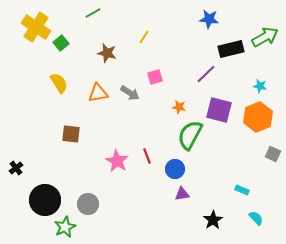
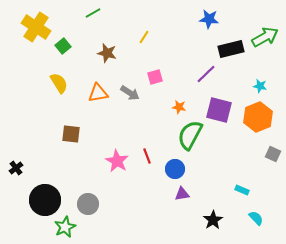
green square: moved 2 px right, 3 px down
